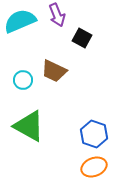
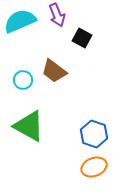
brown trapezoid: rotated 12 degrees clockwise
